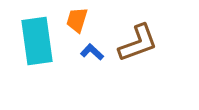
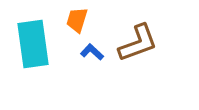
cyan rectangle: moved 4 px left, 3 px down
